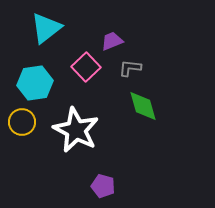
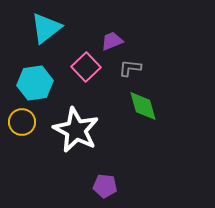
purple pentagon: moved 2 px right; rotated 10 degrees counterclockwise
